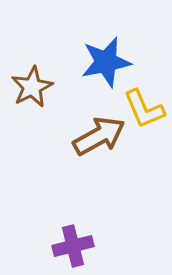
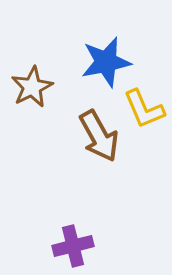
brown arrow: rotated 90 degrees clockwise
